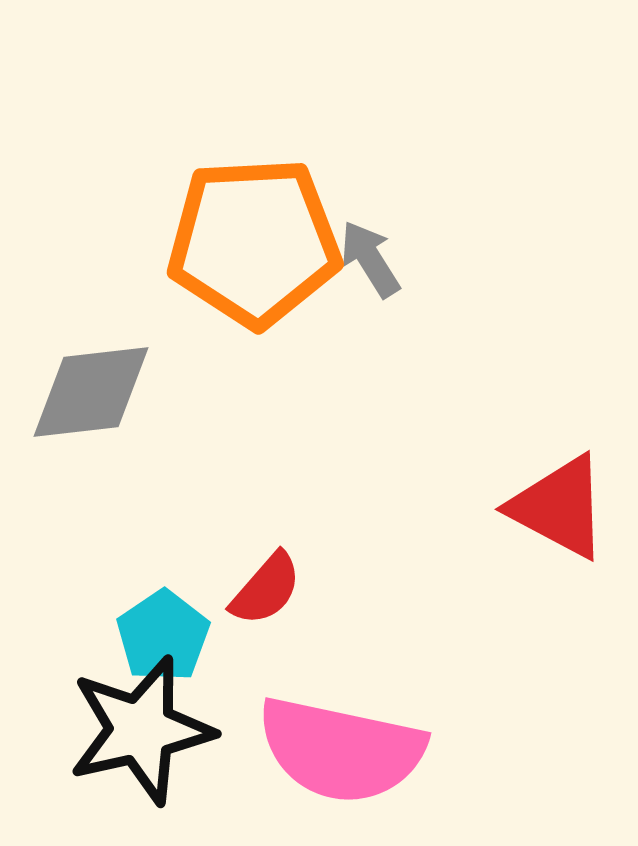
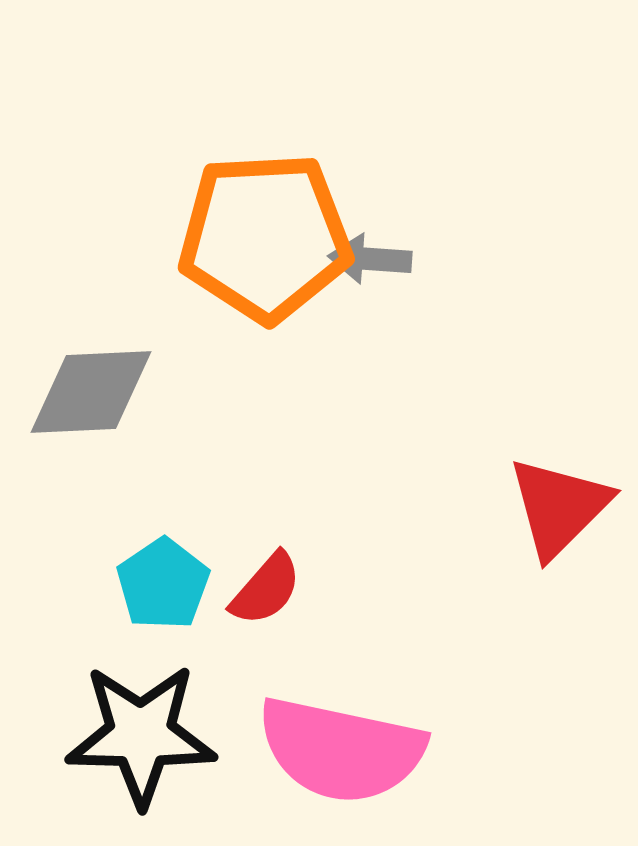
orange pentagon: moved 11 px right, 5 px up
gray arrow: rotated 54 degrees counterclockwise
gray diamond: rotated 4 degrees clockwise
red triangle: rotated 47 degrees clockwise
cyan pentagon: moved 52 px up
black star: moved 5 px down; rotated 14 degrees clockwise
